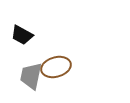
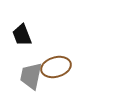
black trapezoid: rotated 40 degrees clockwise
